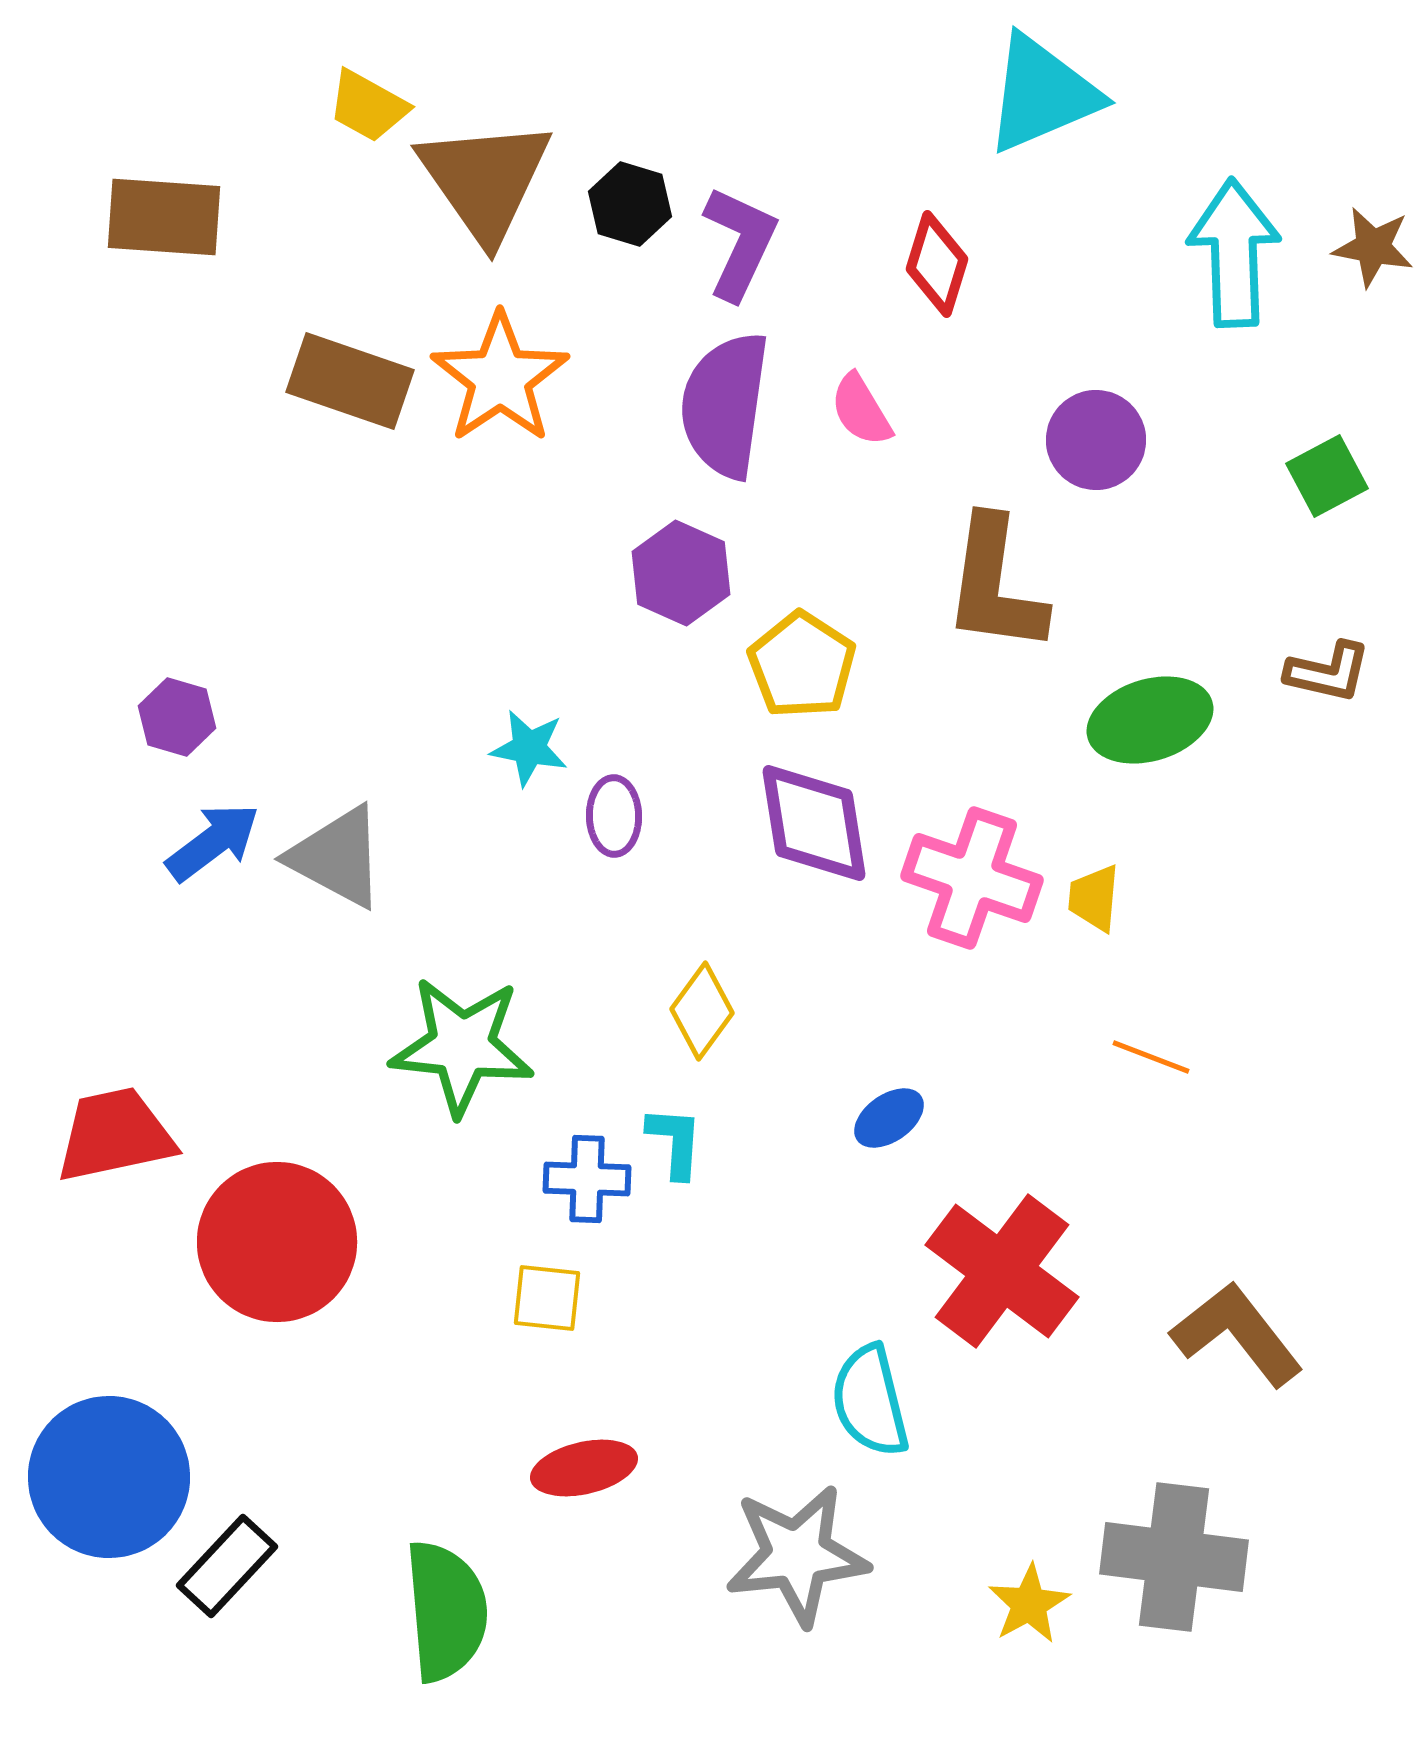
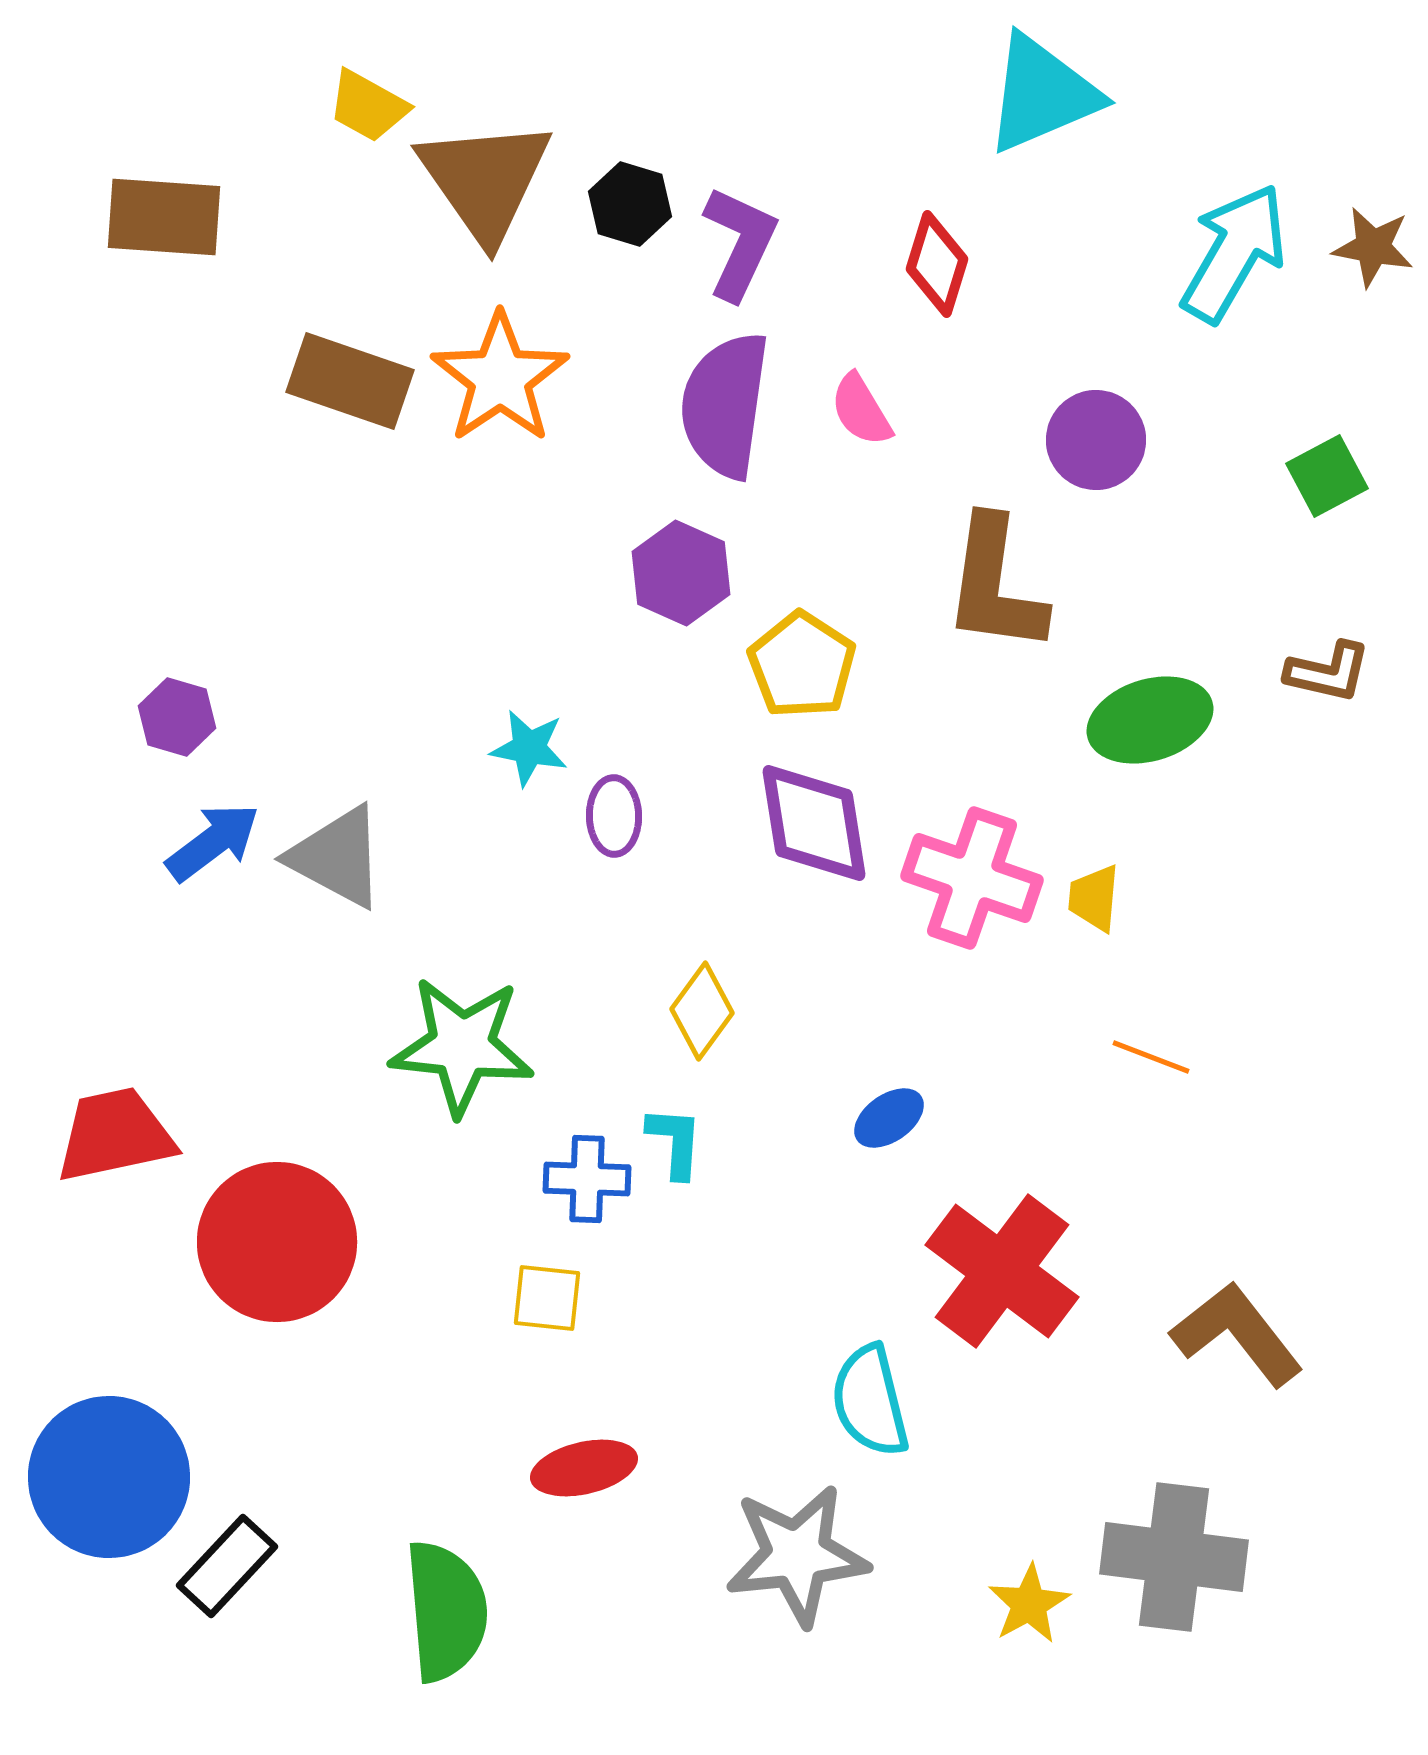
cyan arrow at (1234, 253): rotated 32 degrees clockwise
